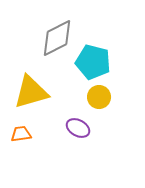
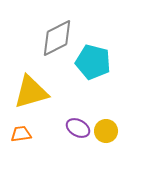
yellow circle: moved 7 px right, 34 px down
